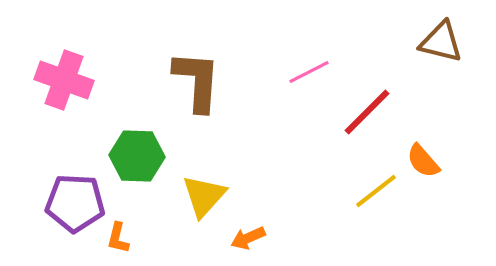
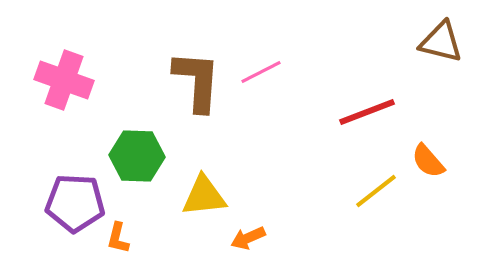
pink line: moved 48 px left
red line: rotated 24 degrees clockwise
orange semicircle: moved 5 px right
yellow triangle: rotated 42 degrees clockwise
